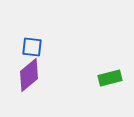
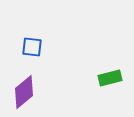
purple diamond: moved 5 px left, 17 px down
